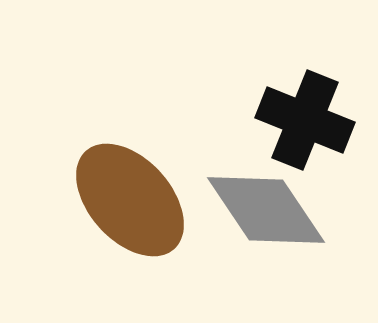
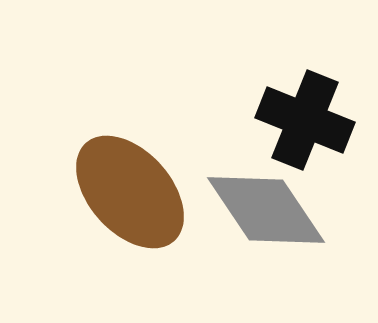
brown ellipse: moved 8 px up
